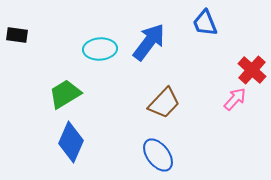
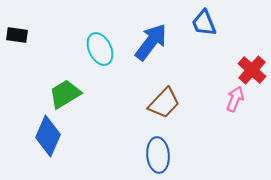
blue trapezoid: moved 1 px left
blue arrow: moved 2 px right
cyan ellipse: rotated 68 degrees clockwise
pink arrow: rotated 20 degrees counterclockwise
blue diamond: moved 23 px left, 6 px up
blue ellipse: rotated 32 degrees clockwise
